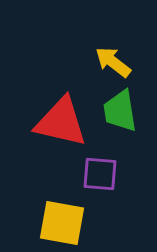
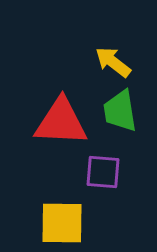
red triangle: rotated 10 degrees counterclockwise
purple square: moved 3 px right, 2 px up
yellow square: rotated 9 degrees counterclockwise
